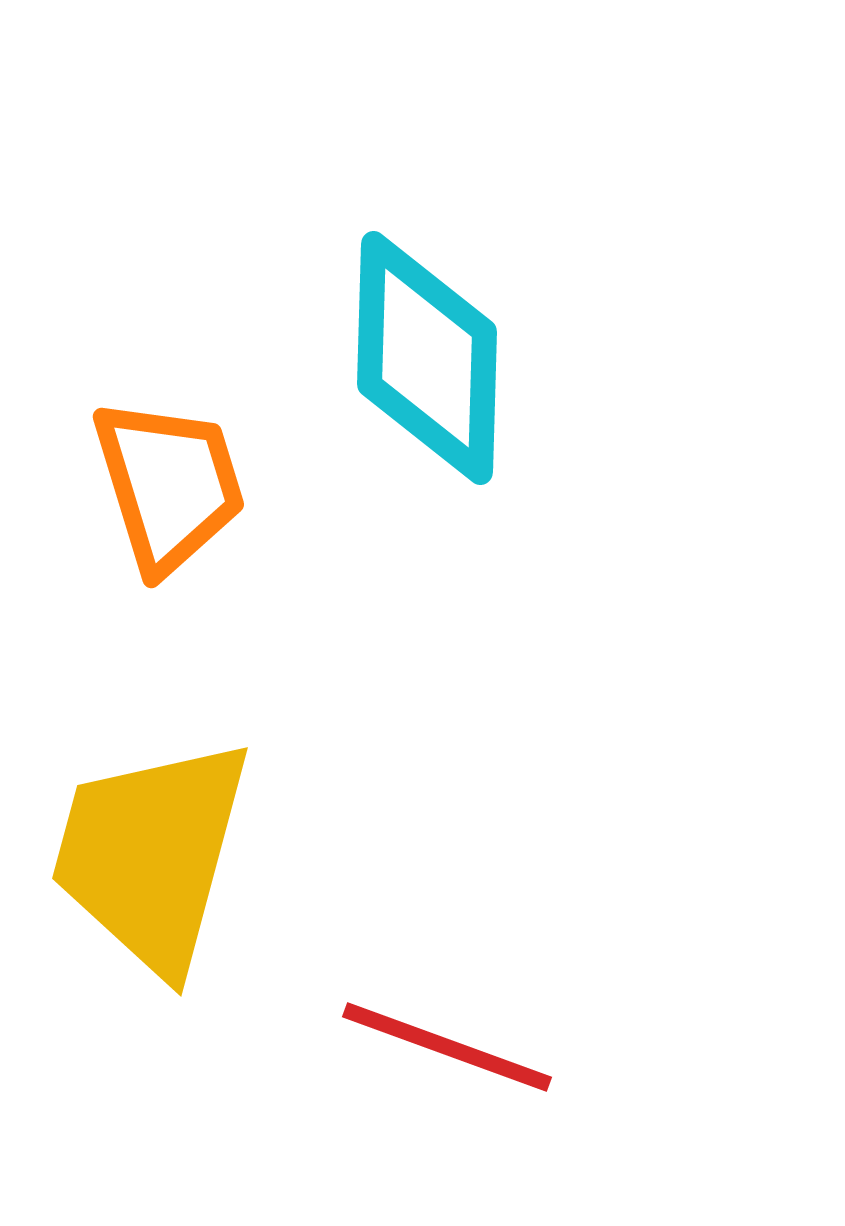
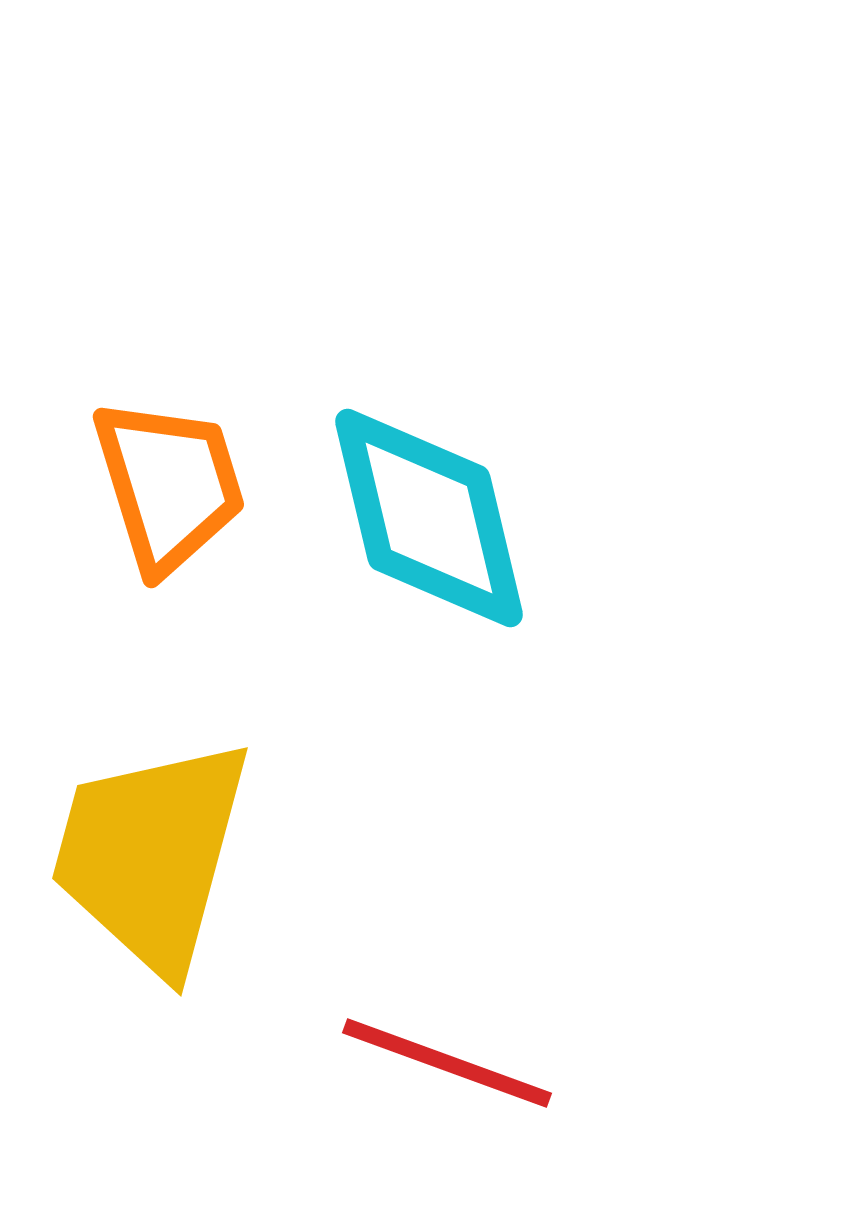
cyan diamond: moved 2 px right, 160 px down; rotated 15 degrees counterclockwise
red line: moved 16 px down
